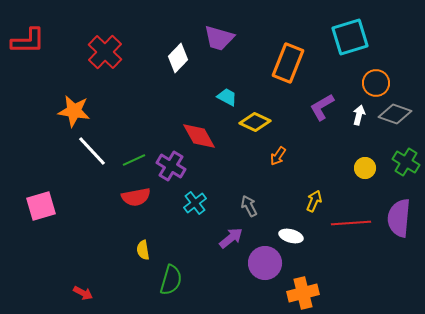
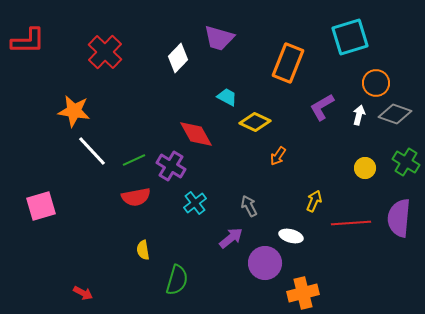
red diamond: moved 3 px left, 2 px up
green semicircle: moved 6 px right
